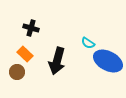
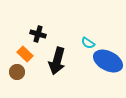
black cross: moved 7 px right, 6 px down
